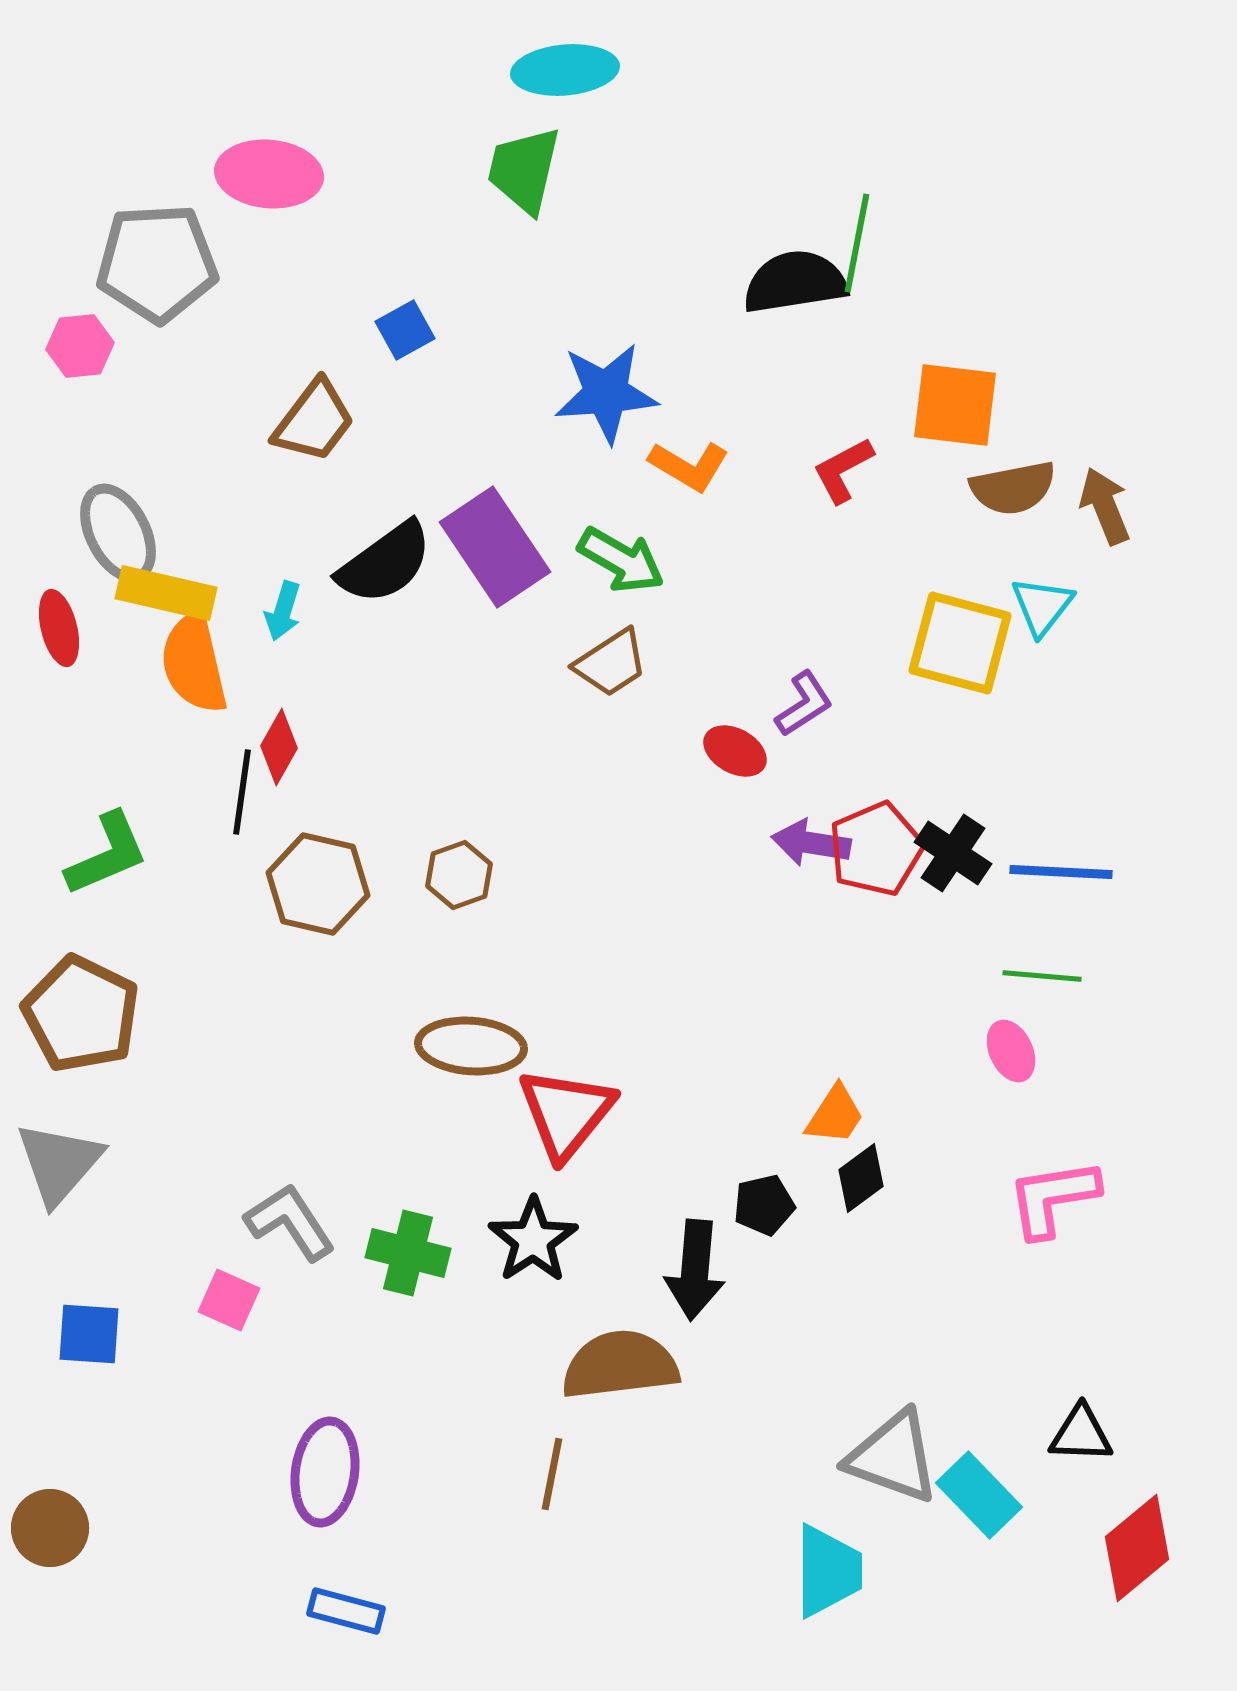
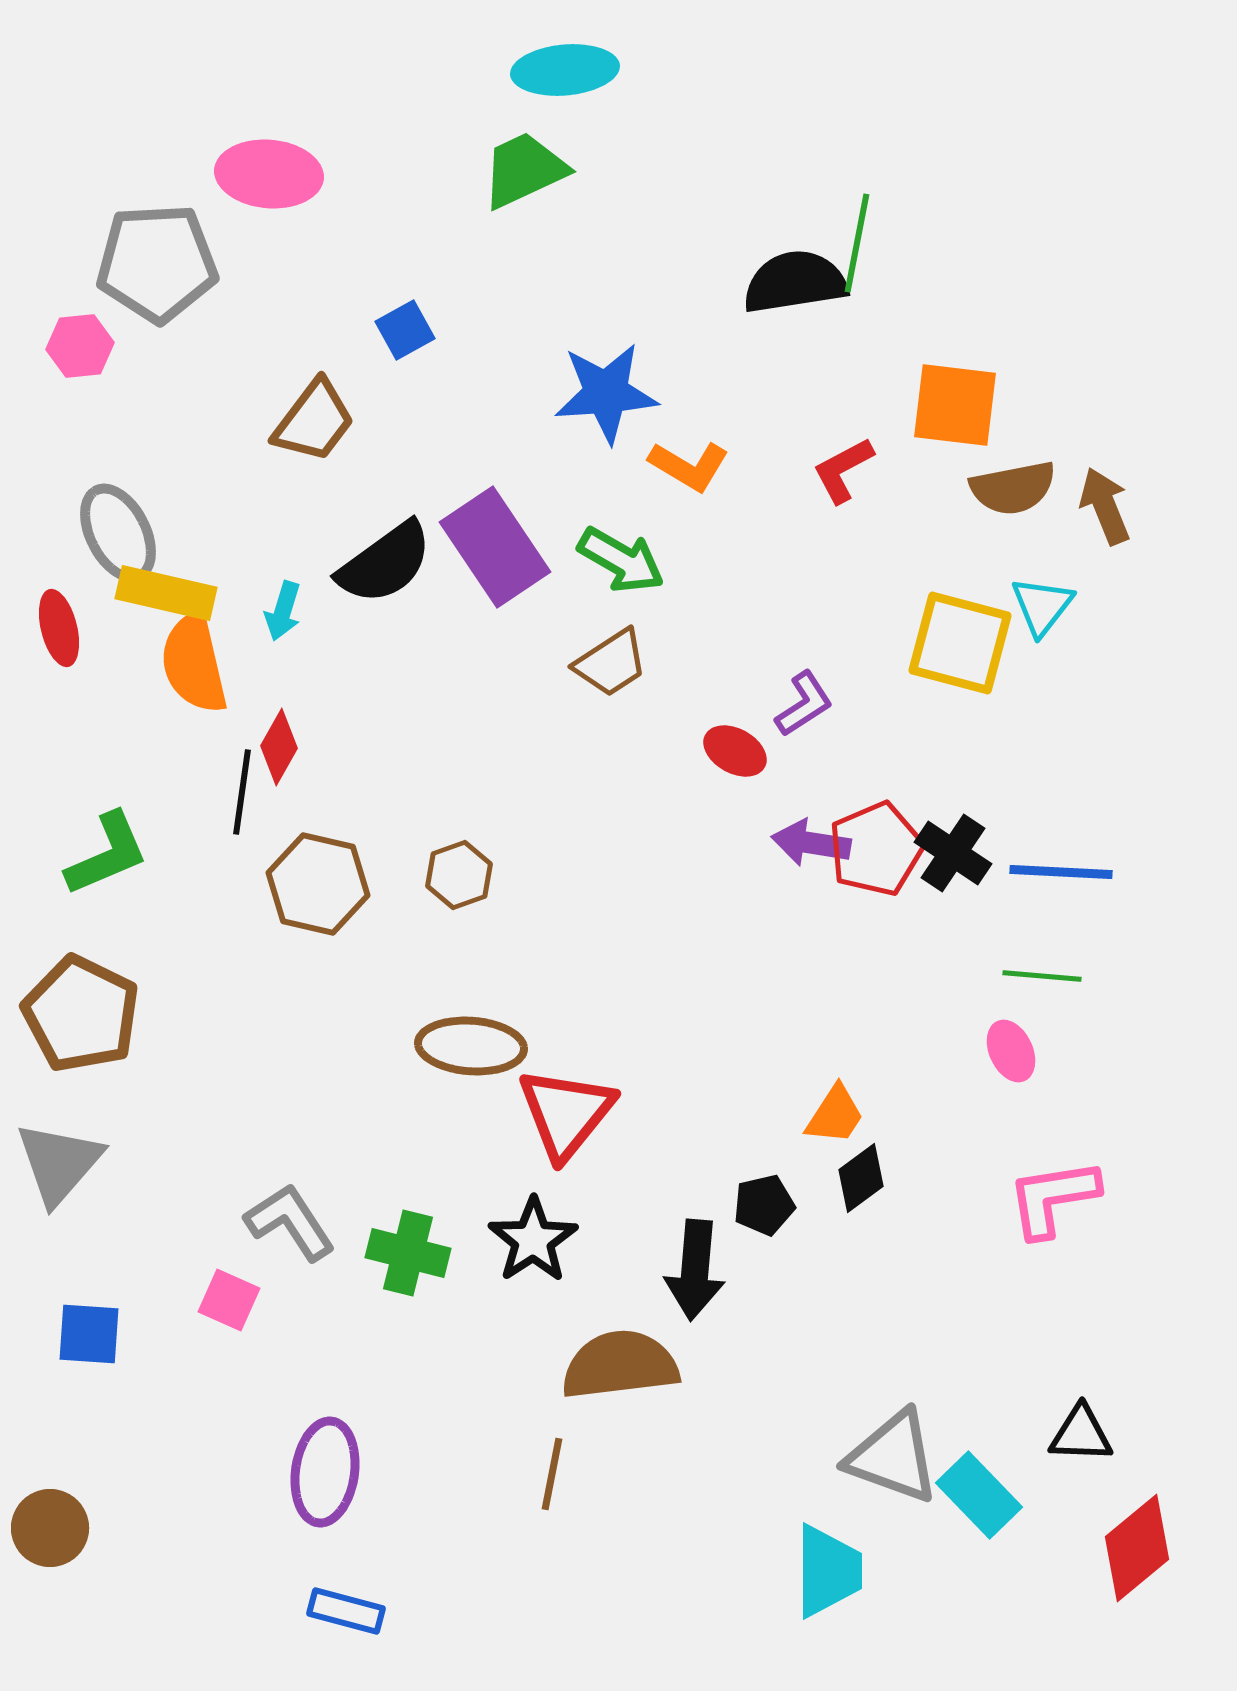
green trapezoid at (524, 170): rotated 52 degrees clockwise
